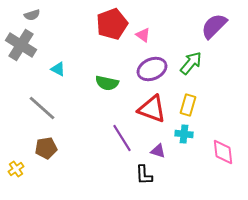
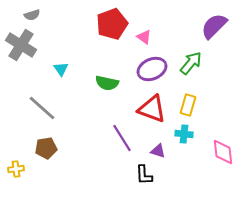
pink triangle: moved 1 px right, 2 px down
cyan triangle: moved 3 px right; rotated 28 degrees clockwise
yellow cross: rotated 28 degrees clockwise
